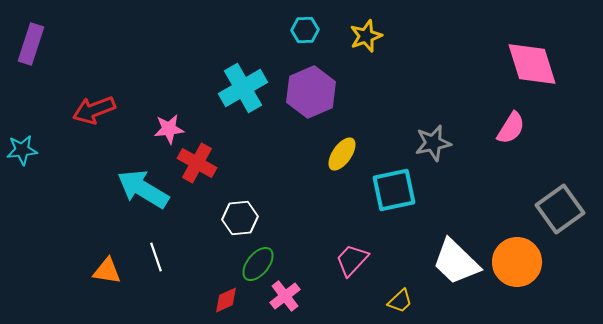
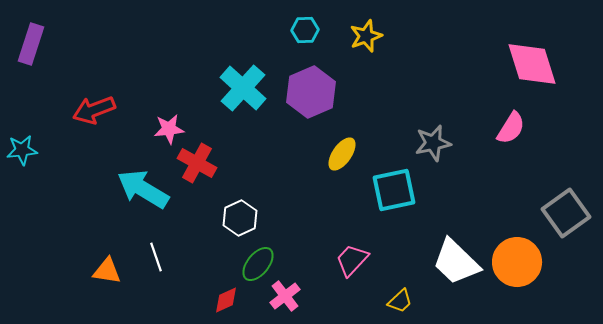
cyan cross: rotated 18 degrees counterclockwise
gray square: moved 6 px right, 4 px down
white hexagon: rotated 20 degrees counterclockwise
